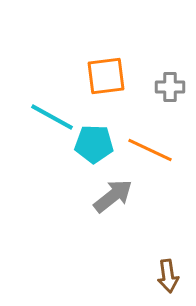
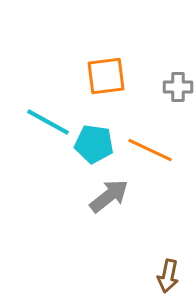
gray cross: moved 8 px right
cyan line: moved 4 px left, 5 px down
cyan pentagon: rotated 6 degrees clockwise
gray arrow: moved 4 px left
brown arrow: rotated 20 degrees clockwise
